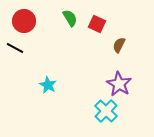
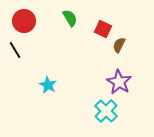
red square: moved 6 px right, 5 px down
black line: moved 2 px down; rotated 30 degrees clockwise
purple star: moved 2 px up
